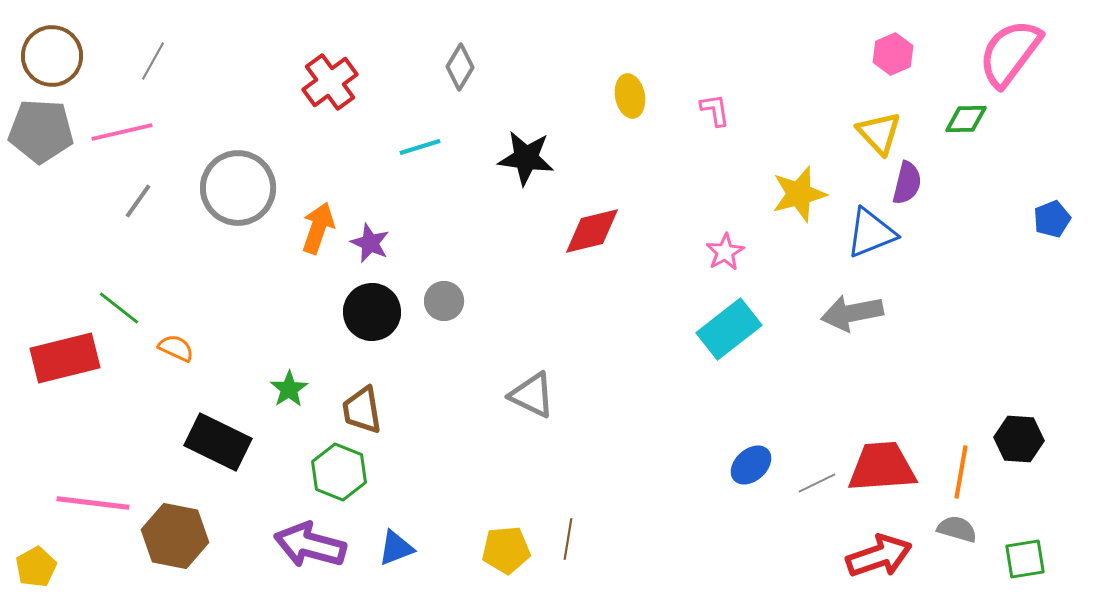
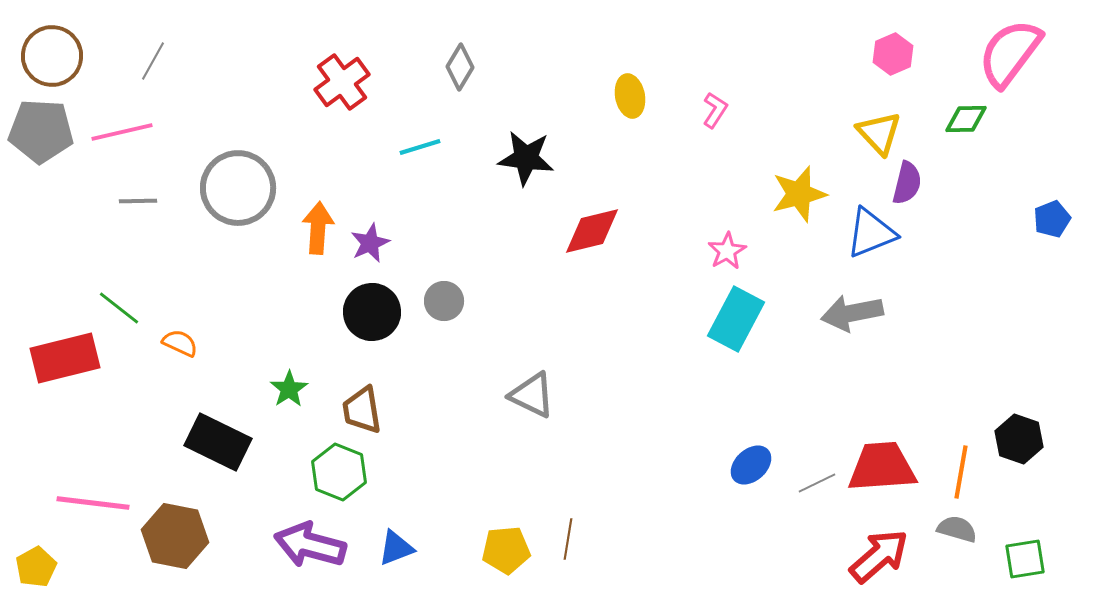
red cross at (330, 82): moved 12 px right
pink L-shape at (715, 110): rotated 42 degrees clockwise
gray line at (138, 201): rotated 54 degrees clockwise
orange arrow at (318, 228): rotated 15 degrees counterclockwise
purple star at (370, 243): rotated 24 degrees clockwise
pink star at (725, 252): moved 2 px right, 1 px up
cyan rectangle at (729, 329): moved 7 px right, 10 px up; rotated 24 degrees counterclockwise
orange semicircle at (176, 348): moved 4 px right, 5 px up
black hexagon at (1019, 439): rotated 15 degrees clockwise
red arrow at (879, 556): rotated 22 degrees counterclockwise
